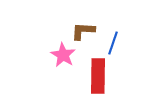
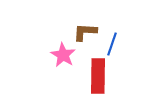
brown L-shape: moved 2 px right, 1 px down
blue line: moved 1 px left, 1 px down
